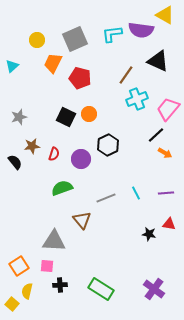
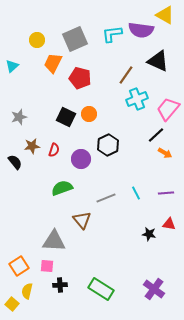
red semicircle: moved 4 px up
